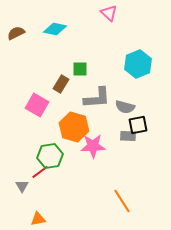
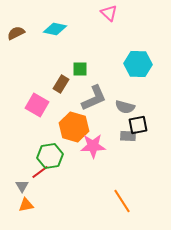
cyan hexagon: rotated 24 degrees clockwise
gray L-shape: moved 3 px left; rotated 20 degrees counterclockwise
orange triangle: moved 12 px left, 14 px up
